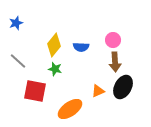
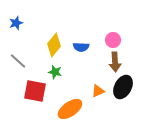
green star: moved 3 px down
